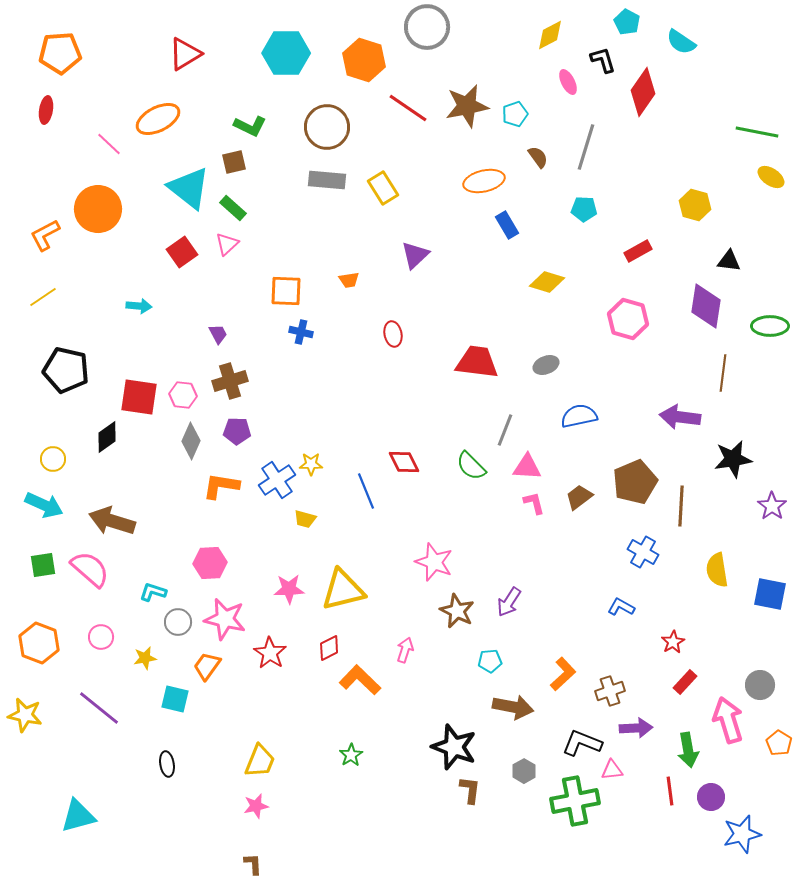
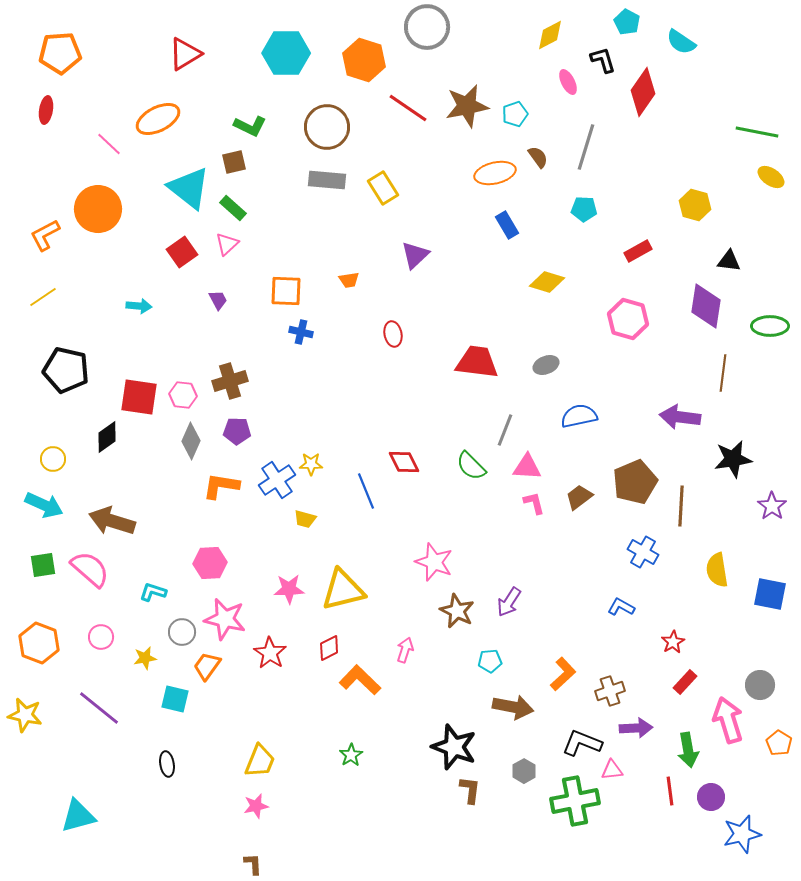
orange ellipse at (484, 181): moved 11 px right, 8 px up
purple trapezoid at (218, 334): moved 34 px up
gray circle at (178, 622): moved 4 px right, 10 px down
